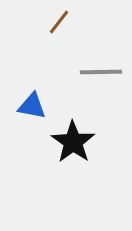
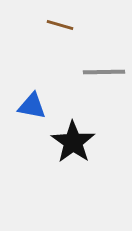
brown line: moved 1 px right, 3 px down; rotated 68 degrees clockwise
gray line: moved 3 px right
